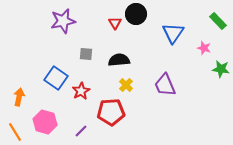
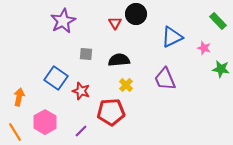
purple star: rotated 15 degrees counterclockwise
blue triangle: moved 1 px left, 4 px down; rotated 30 degrees clockwise
purple trapezoid: moved 6 px up
red star: rotated 24 degrees counterclockwise
pink hexagon: rotated 15 degrees clockwise
